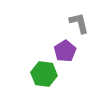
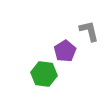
gray L-shape: moved 10 px right, 8 px down
